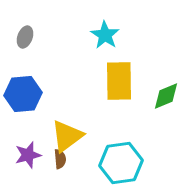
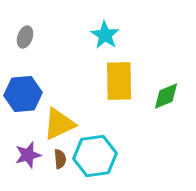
yellow triangle: moved 8 px left, 12 px up; rotated 12 degrees clockwise
cyan hexagon: moved 26 px left, 7 px up
